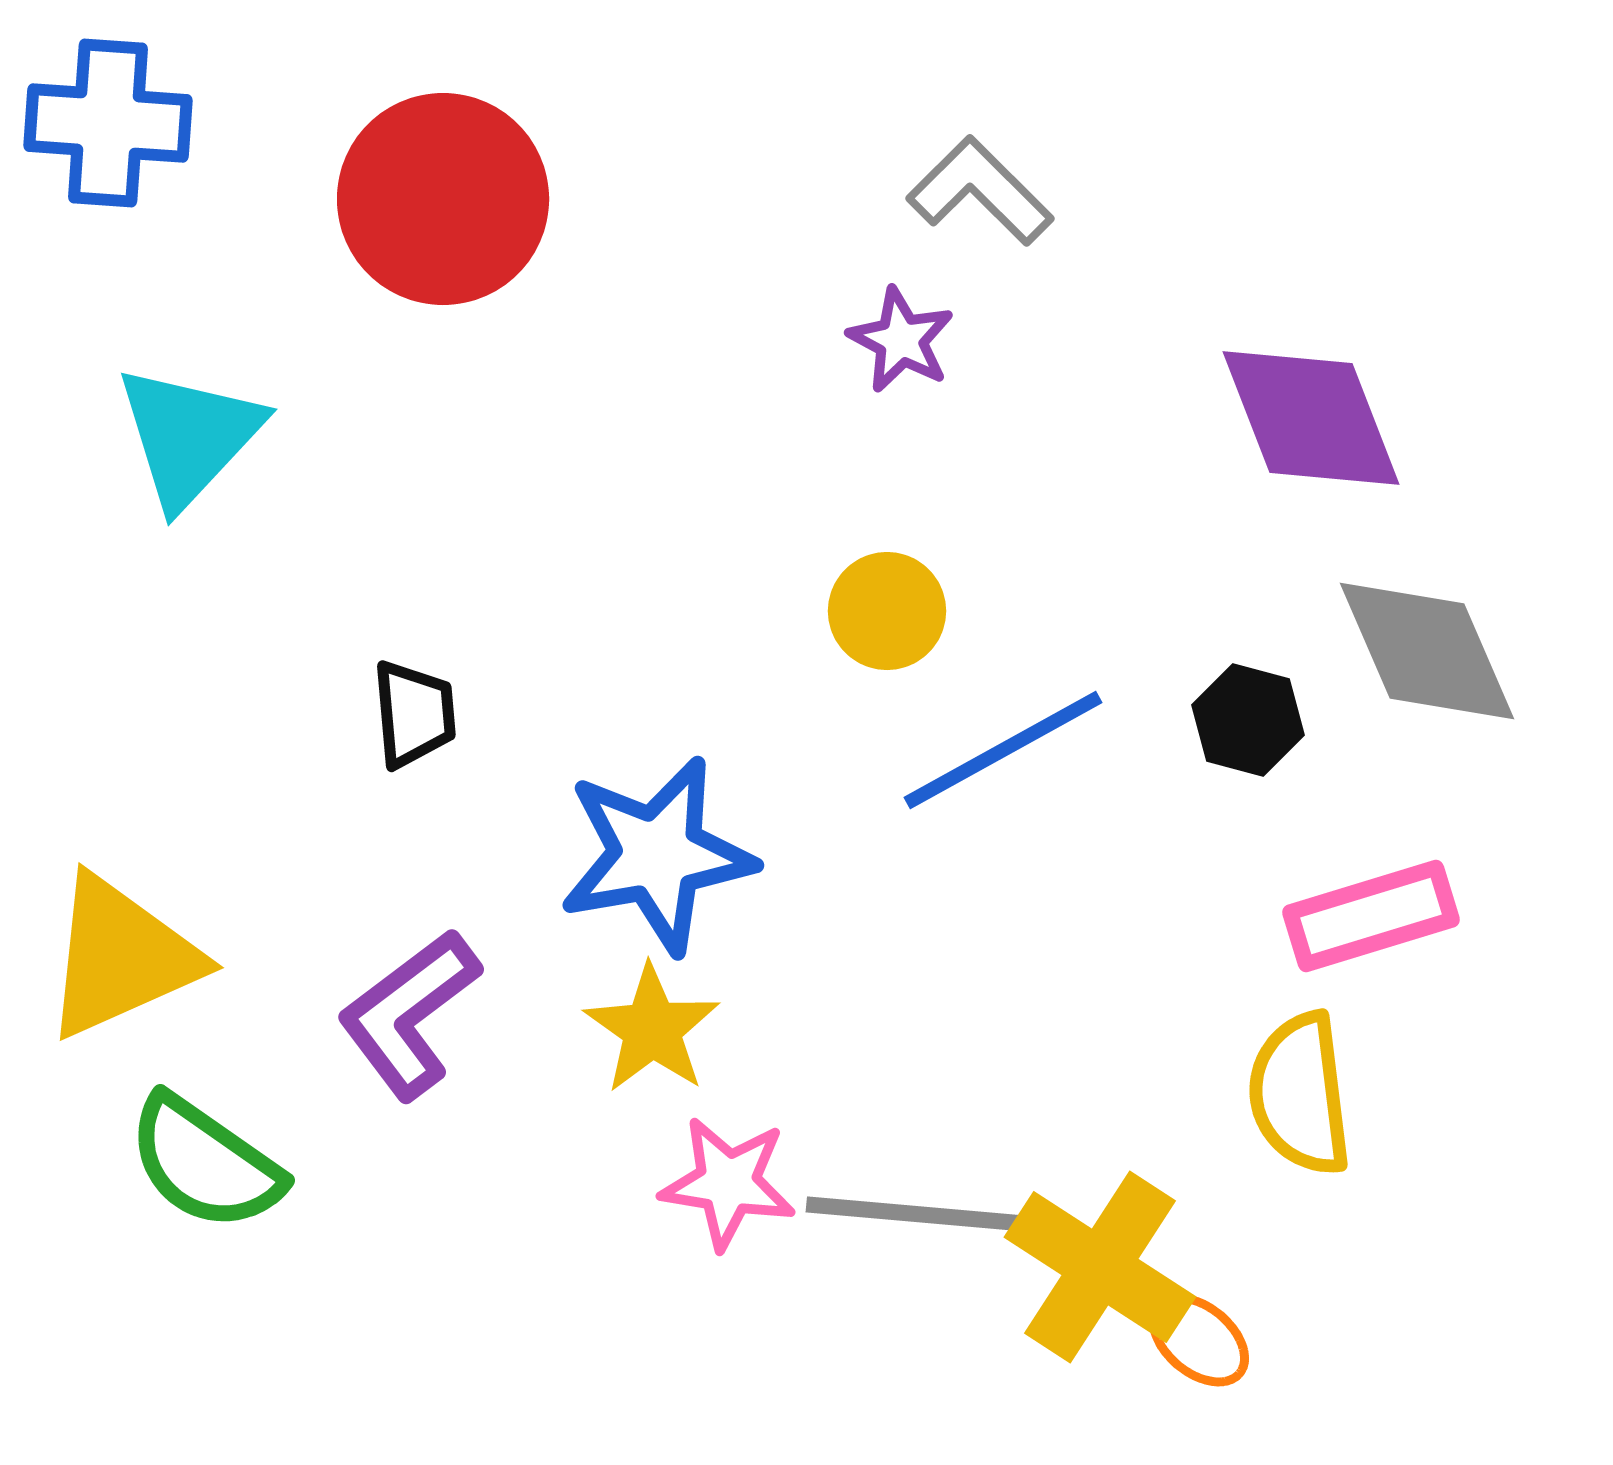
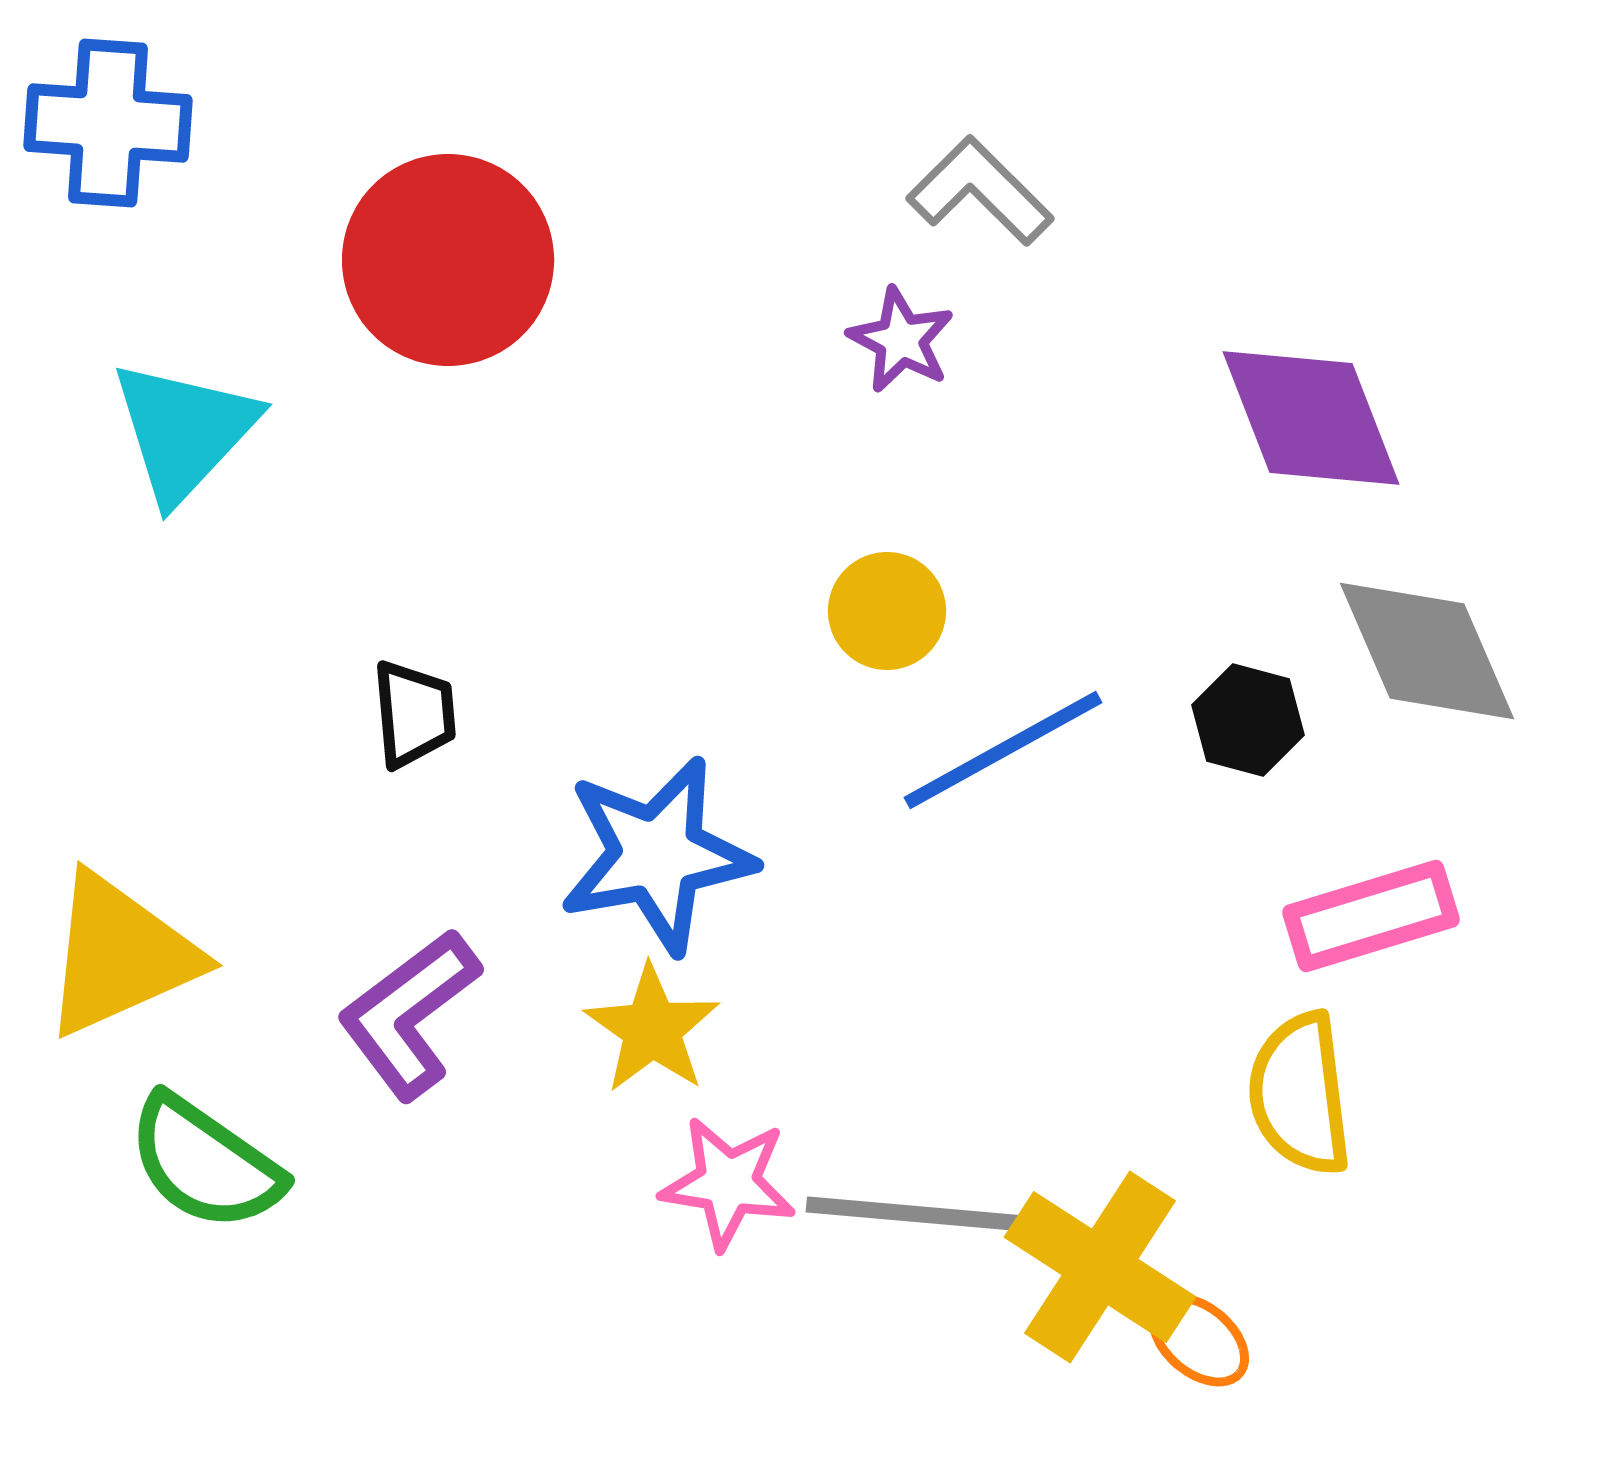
red circle: moved 5 px right, 61 px down
cyan triangle: moved 5 px left, 5 px up
yellow triangle: moved 1 px left, 2 px up
